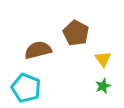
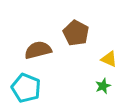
yellow triangle: moved 6 px right; rotated 30 degrees counterclockwise
